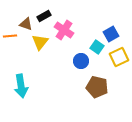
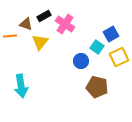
pink cross: moved 1 px right, 6 px up
